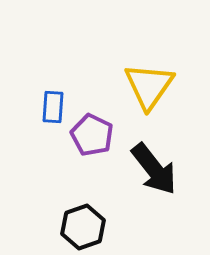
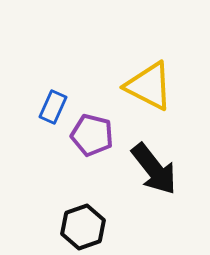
yellow triangle: rotated 38 degrees counterclockwise
blue rectangle: rotated 20 degrees clockwise
purple pentagon: rotated 12 degrees counterclockwise
